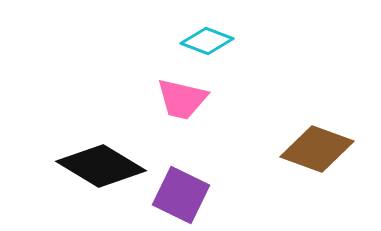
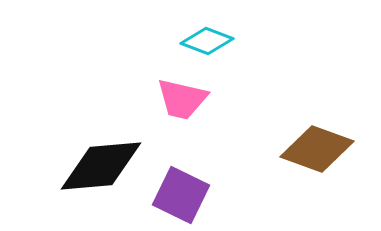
black diamond: rotated 36 degrees counterclockwise
